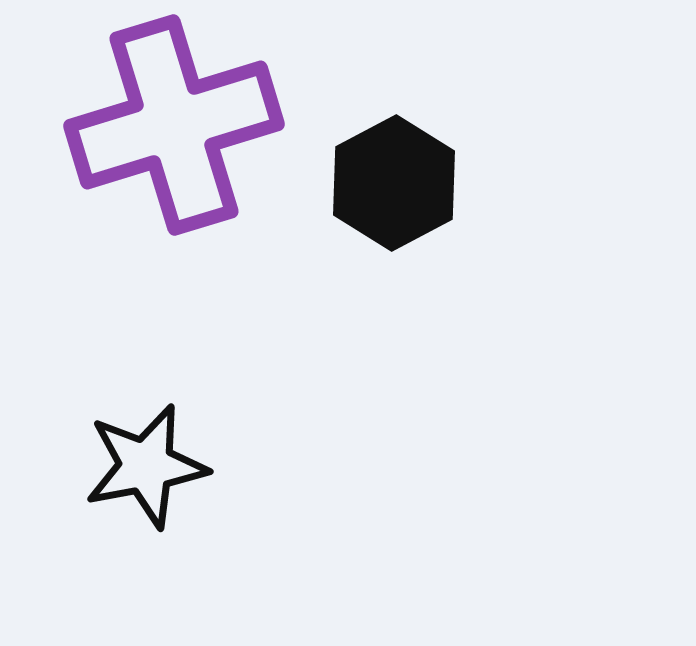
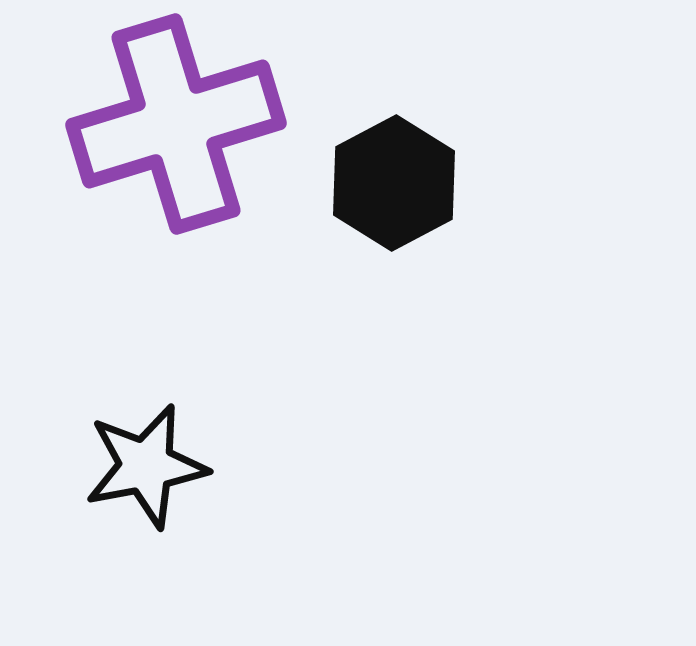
purple cross: moved 2 px right, 1 px up
